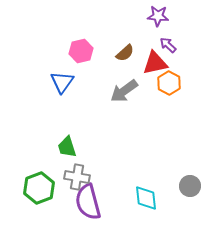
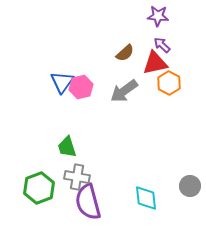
purple arrow: moved 6 px left
pink hexagon: moved 36 px down
